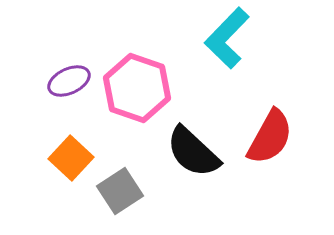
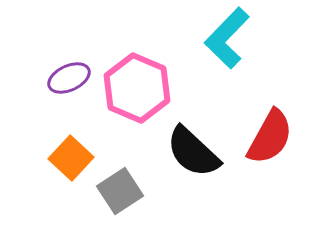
purple ellipse: moved 3 px up
pink hexagon: rotated 4 degrees clockwise
